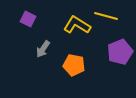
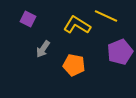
yellow line: rotated 10 degrees clockwise
